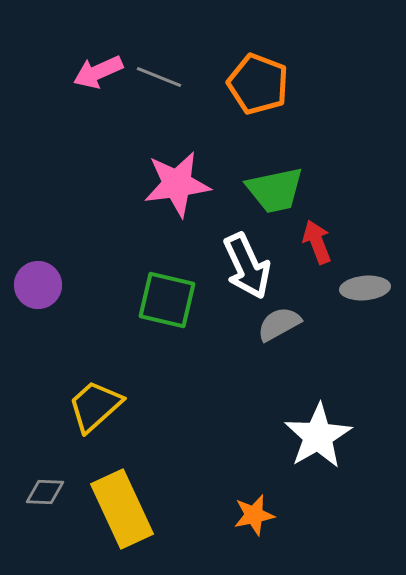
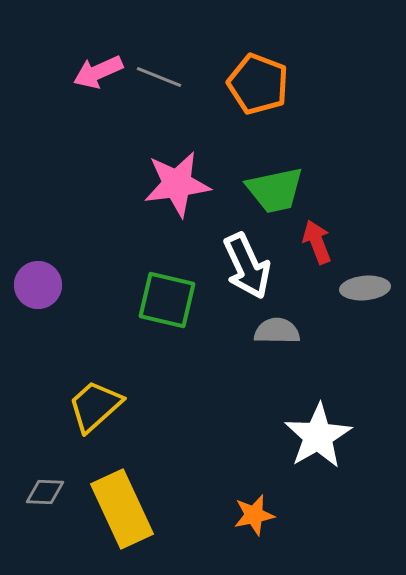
gray semicircle: moved 2 px left, 7 px down; rotated 30 degrees clockwise
